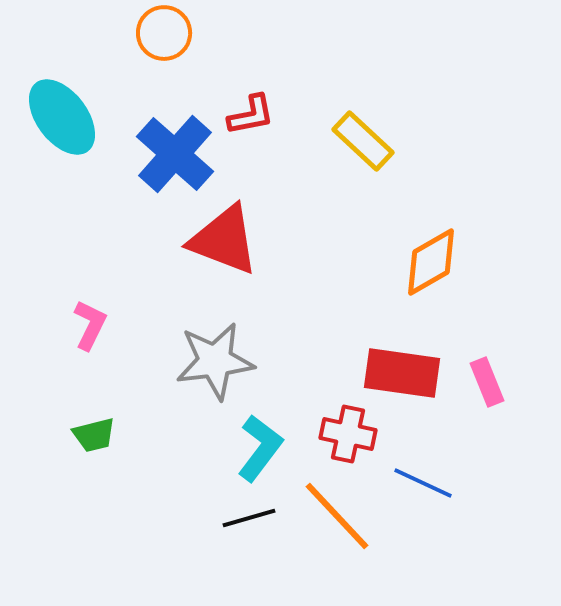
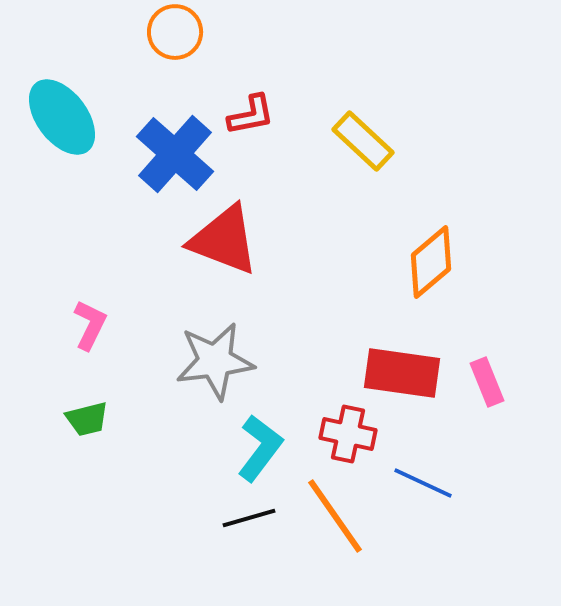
orange circle: moved 11 px right, 1 px up
orange diamond: rotated 10 degrees counterclockwise
green trapezoid: moved 7 px left, 16 px up
orange line: moved 2 px left; rotated 8 degrees clockwise
